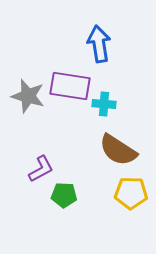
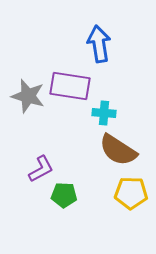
cyan cross: moved 9 px down
